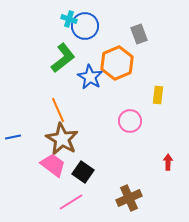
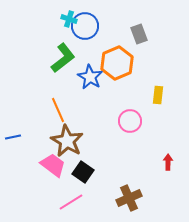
brown star: moved 5 px right, 2 px down
